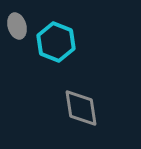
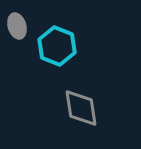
cyan hexagon: moved 1 px right, 4 px down
